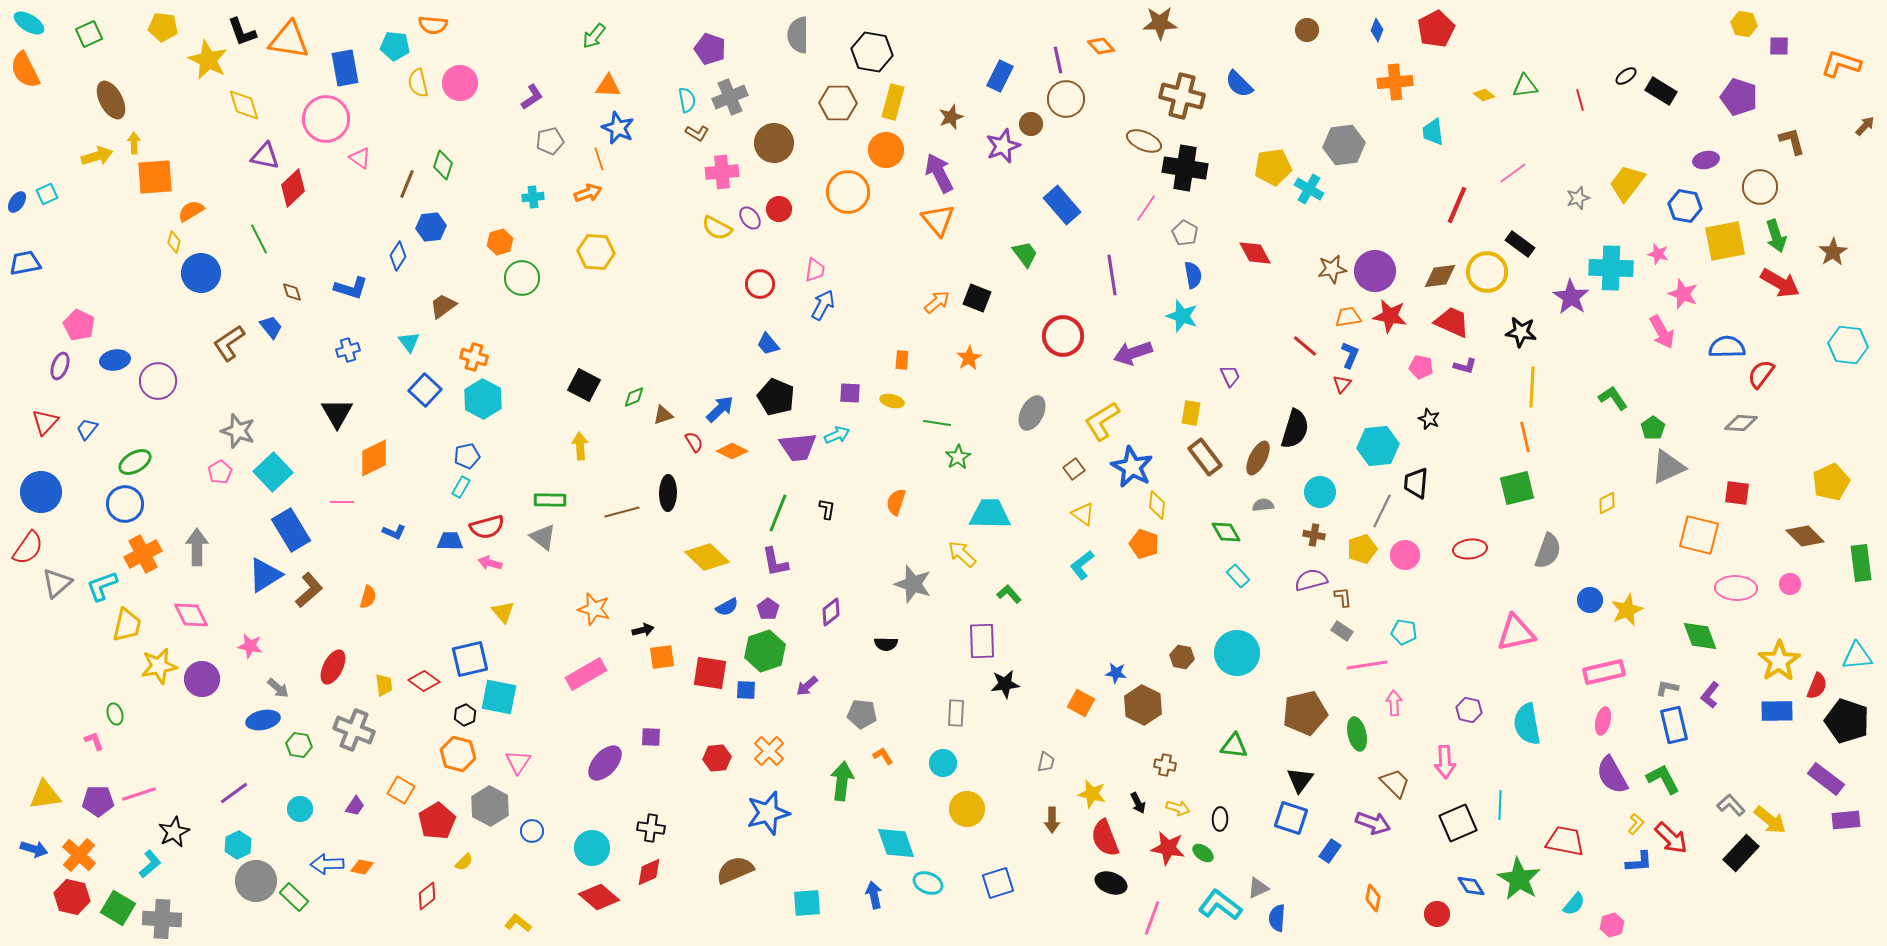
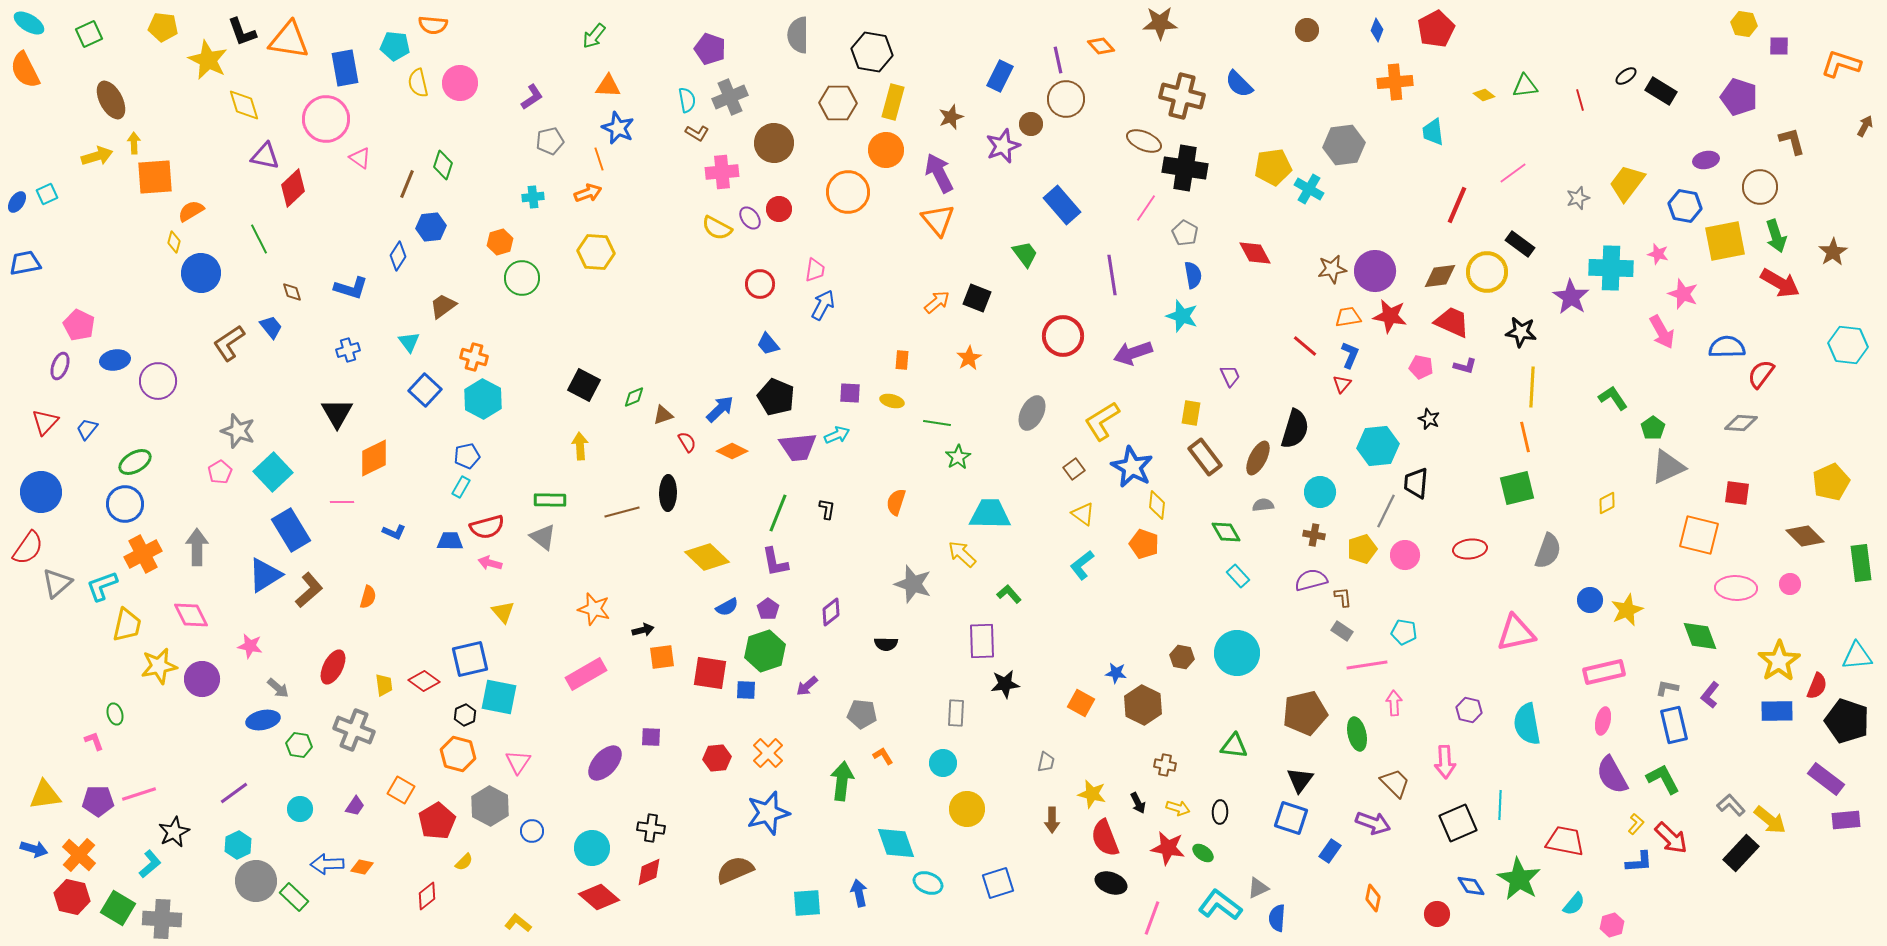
brown arrow at (1865, 126): rotated 15 degrees counterclockwise
red semicircle at (694, 442): moved 7 px left
gray line at (1382, 511): moved 4 px right
orange cross at (769, 751): moved 1 px left, 2 px down
black ellipse at (1220, 819): moved 7 px up
blue arrow at (874, 895): moved 15 px left, 2 px up
